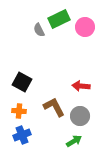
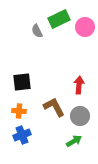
gray semicircle: moved 2 px left, 1 px down
black square: rotated 36 degrees counterclockwise
red arrow: moved 2 px left, 1 px up; rotated 90 degrees clockwise
